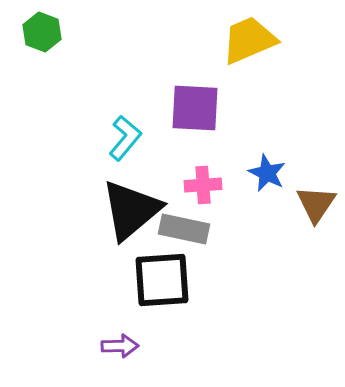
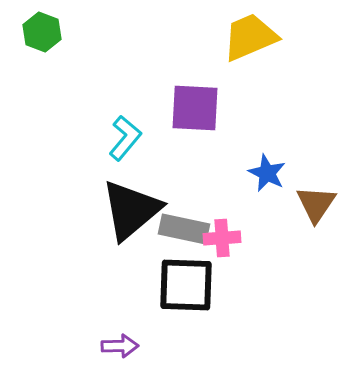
yellow trapezoid: moved 1 px right, 3 px up
pink cross: moved 19 px right, 53 px down
black square: moved 24 px right, 5 px down; rotated 6 degrees clockwise
